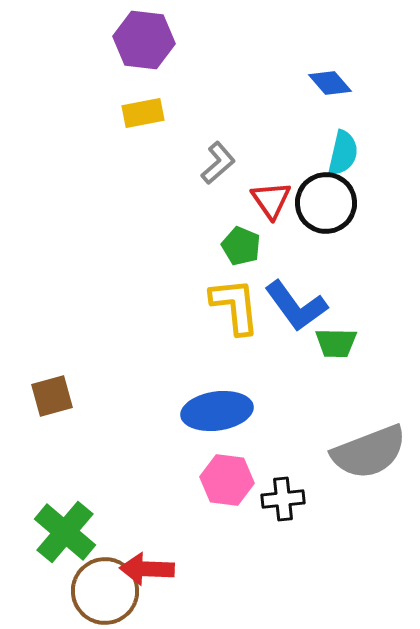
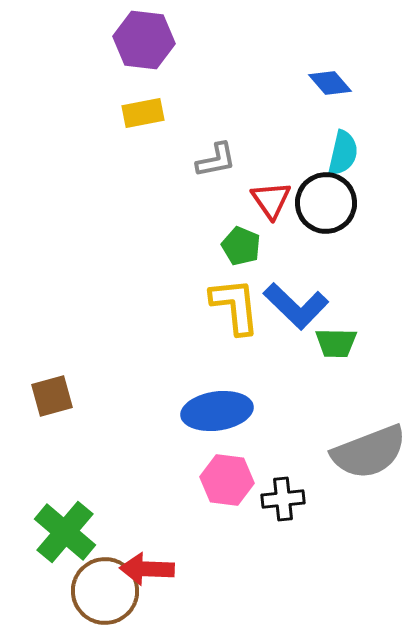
gray L-shape: moved 2 px left, 3 px up; rotated 30 degrees clockwise
blue L-shape: rotated 10 degrees counterclockwise
